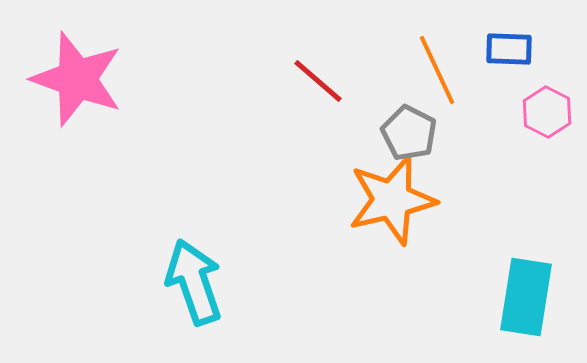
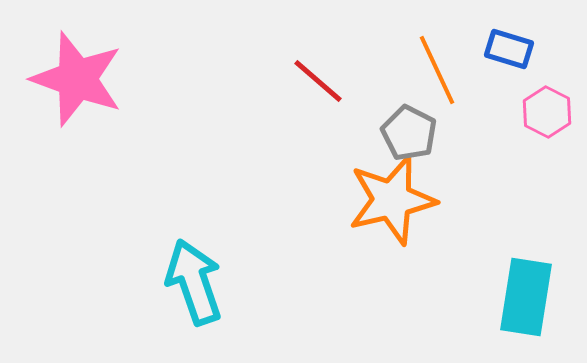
blue rectangle: rotated 15 degrees clockwise
